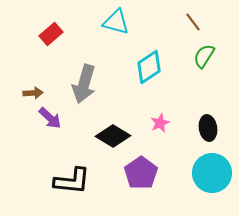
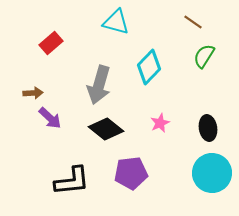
brown line: rotated 18 degrees counterclockwise
red rectangle: moved 9 px down
cyan diamond: rotated 12 degrees counterclockwise
gray arrow: moved 15 px right, 1 px down
black diamond: moved 7 px left, 7 px up; rotated 8 degrees clockwise
purple pentagon: moved 10 px left; rotated 28 degrees clockwise
black L-shape: rotated 12 degrees counterclockwise
